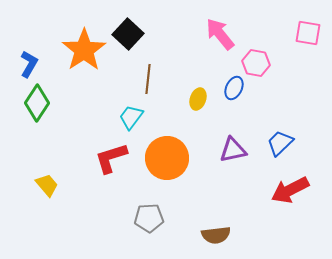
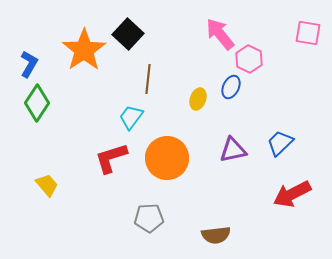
pink hexagon: moved 7 px left, 4 px up; rotated 16 degrees clockwise
blue ellipse: moved 3 px left, 1 px up
red arrow: moved 2 px right, 4 px down
